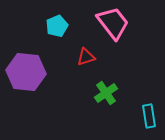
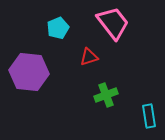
cyan pentagon: moved 1 px right, 2 px down
red triangle: moved 3 px right
purple hexagon: moved 3 px right
green cross: moved 2 px down; rotated 15 degrees clockwise
